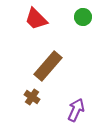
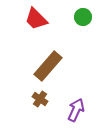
brown cross: moved 8 px right, 2 px down
